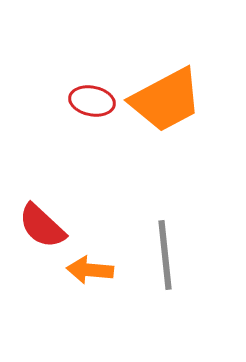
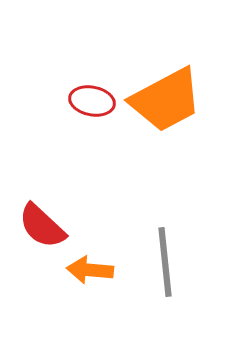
gray line: moved 7 px down
